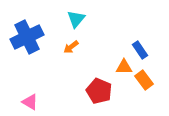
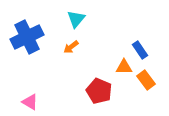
orange rectangle: moved 2 px right
